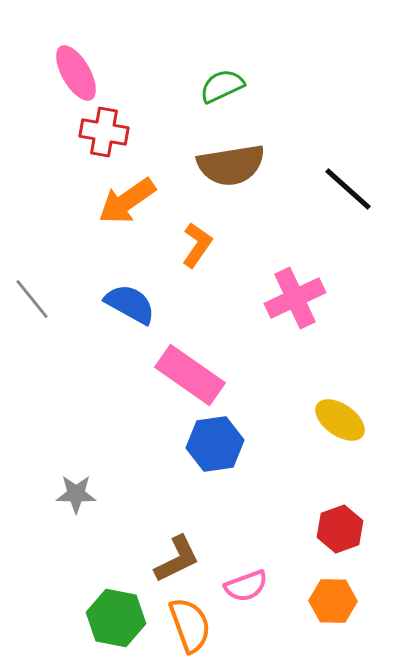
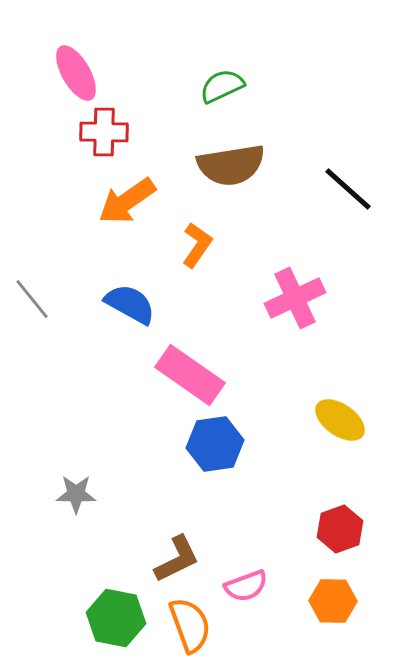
red cross: rotated 9 degrees counterclockwise
